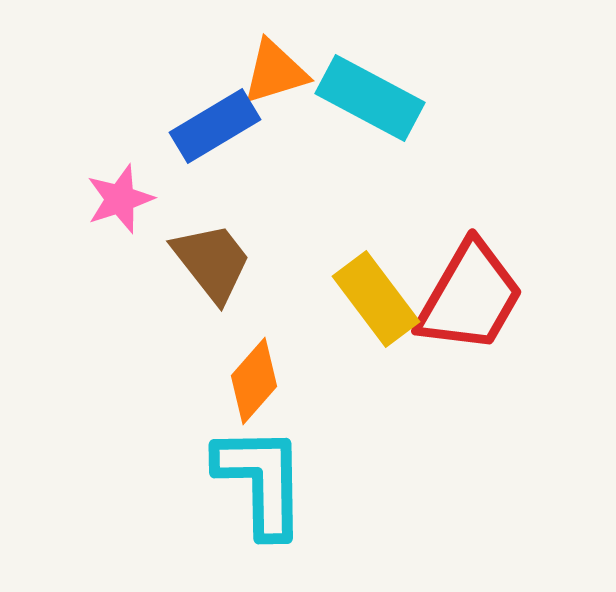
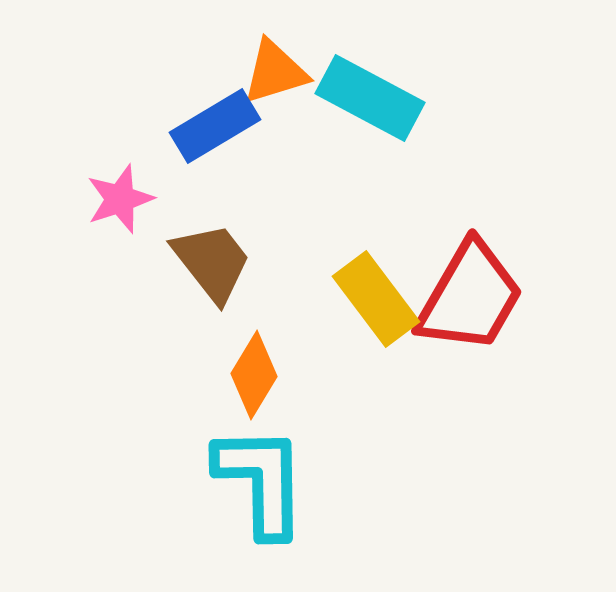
orange diamond: moved 6 px up; rotated 10 degrees counterclockwise
